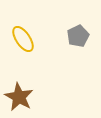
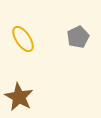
gray pentagon: moved 1 px down
